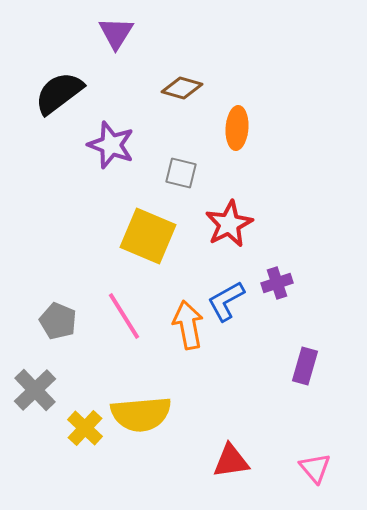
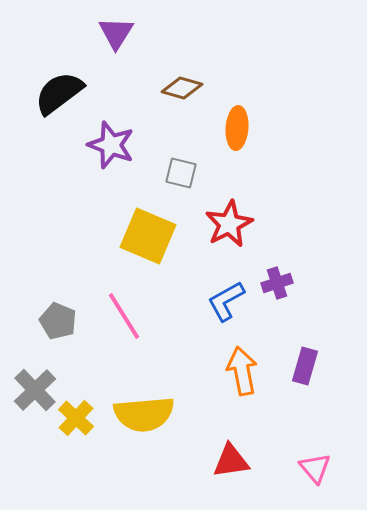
orange arrow: moved 54 px right, 46 px down
yellow semicircle: moved 3 px right
yellow cross: moved 9 px left, 10 px up
